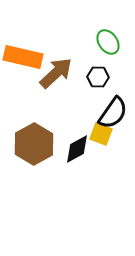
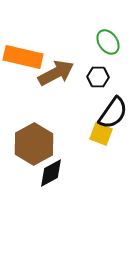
brown arrow: rotated 15 degrees clockwise
black diamond: moved 26 px left, 24 px down
